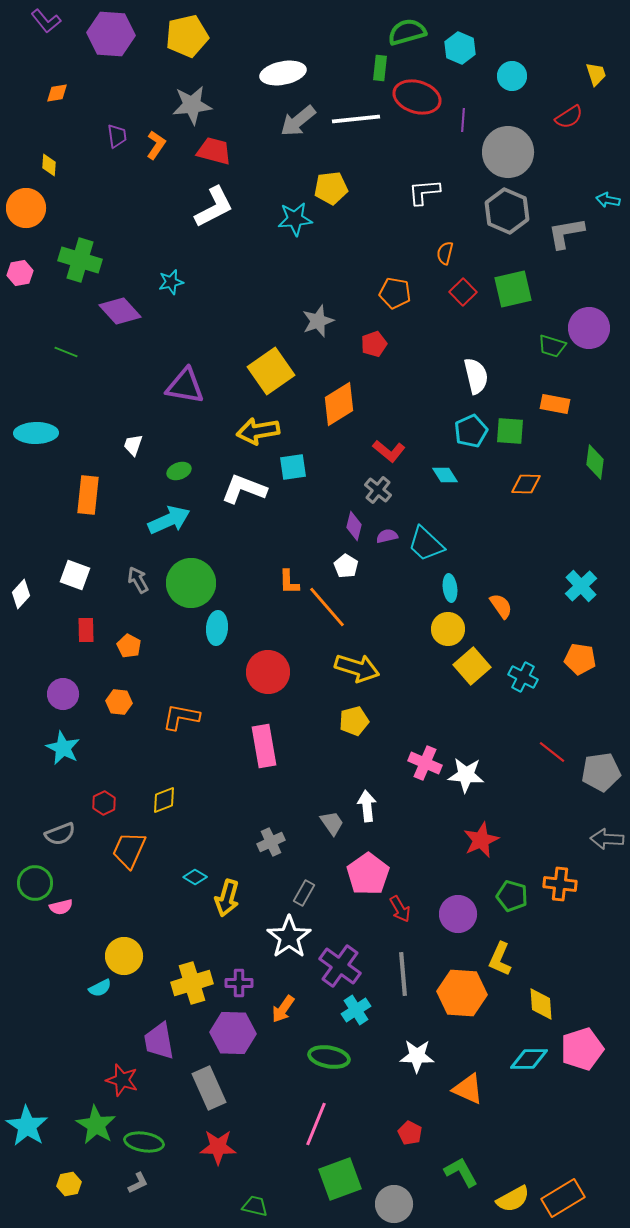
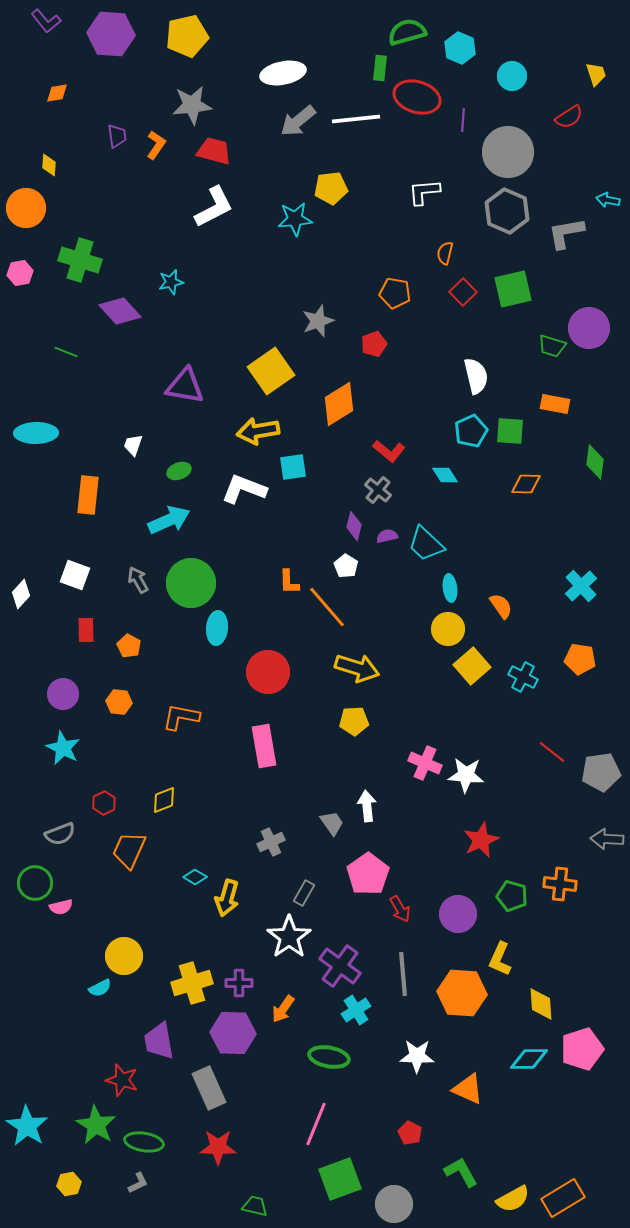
yellow pentagon at (354, 721): rotated 12 degrees clockwise
